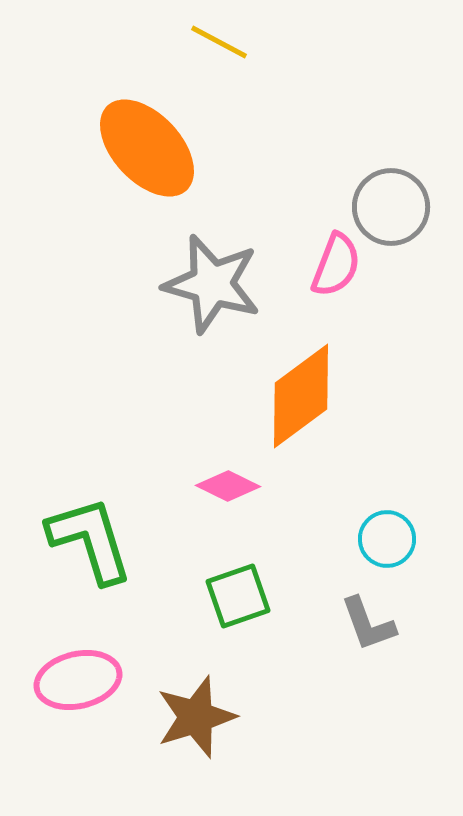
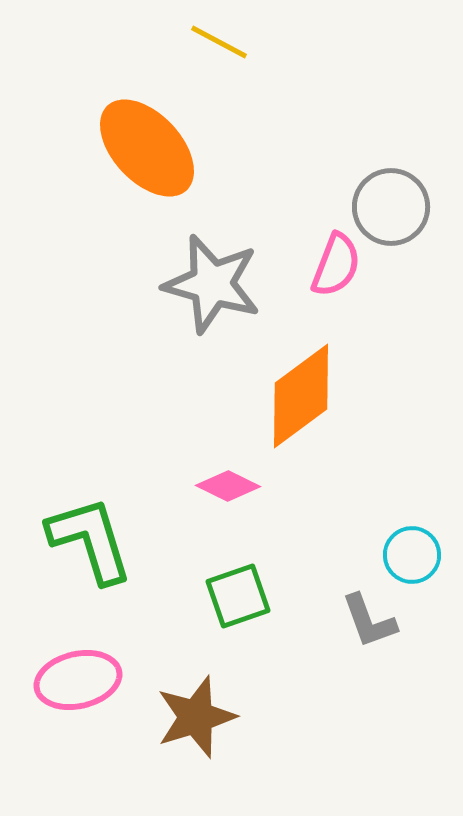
cyan circle: moved 25 px right, 16 px down
gray L-shape: moved 1 px right, 3 px up
